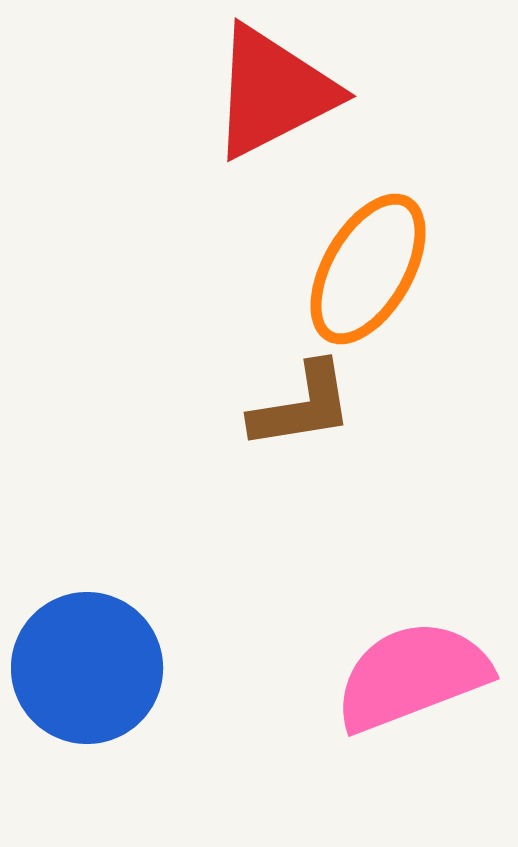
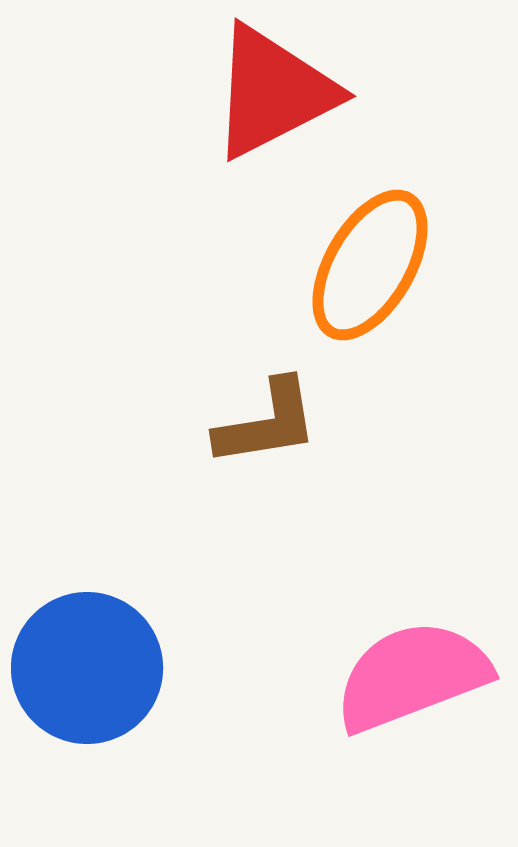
orange ellipse: moved 2 px right, 4 px up
brown L-shape: moved 35 px left, 17 px down
